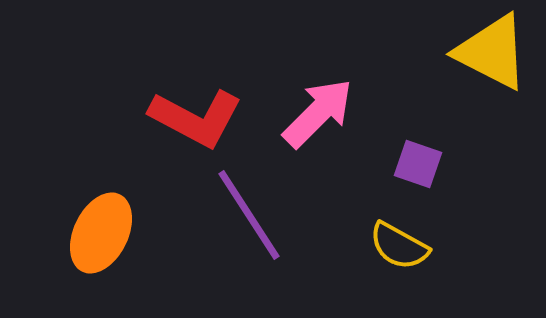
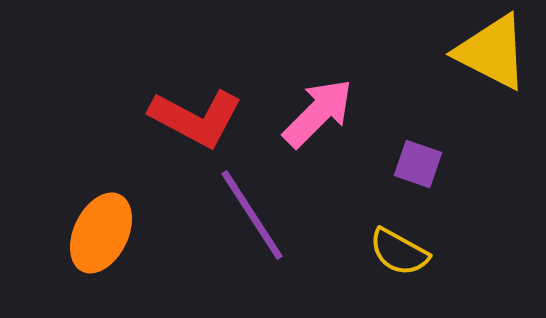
purple line: moved 3 px right
yellow semicircle: moved 6 px down
